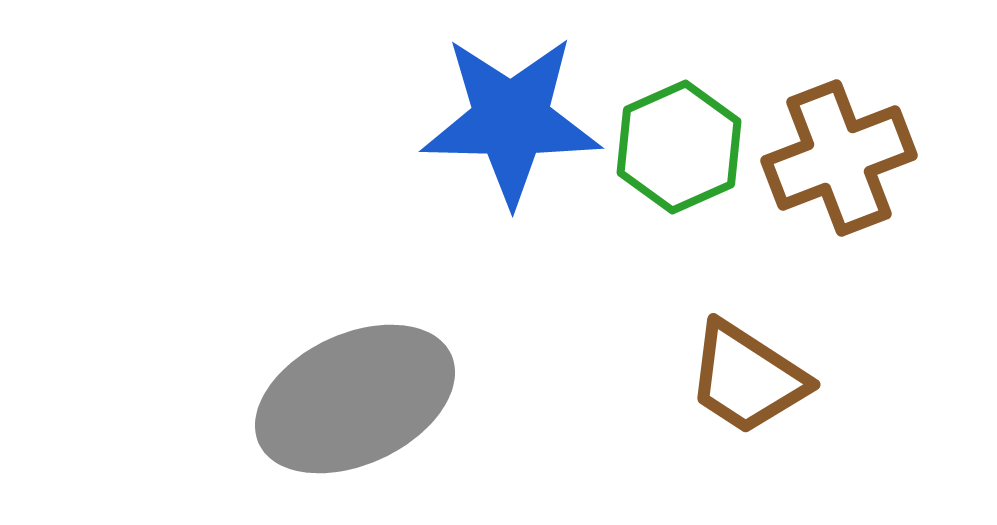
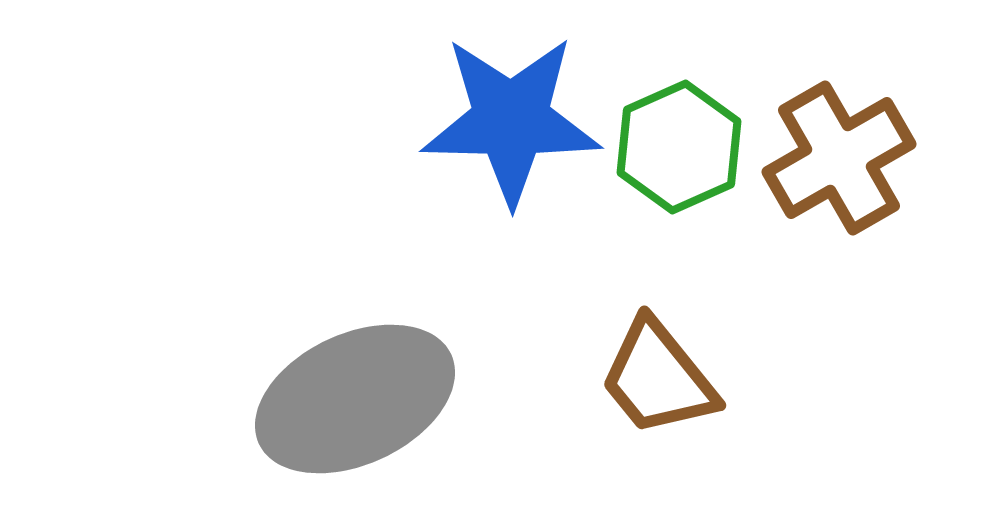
brown cross: rotated 9 degrees counterclockwise
brown trapezoid: moved 89 px left; rotated 18 degrees clockwise
